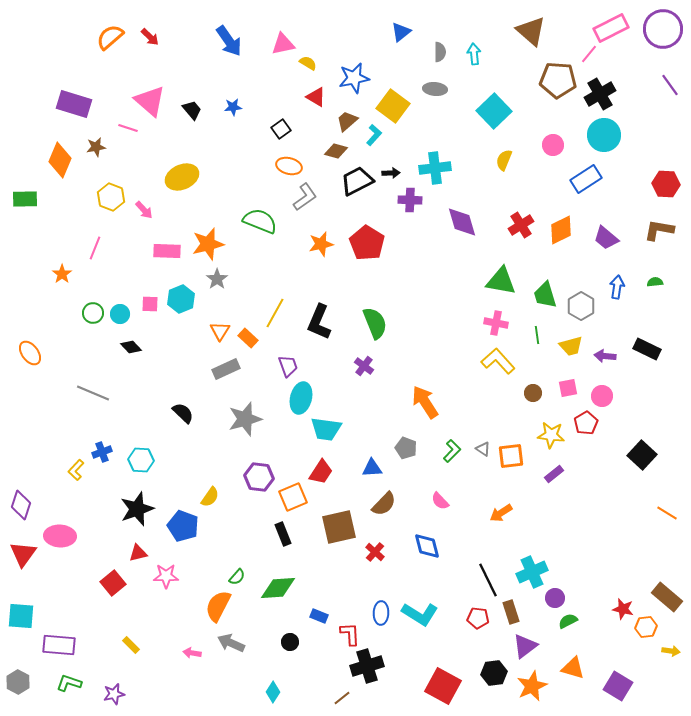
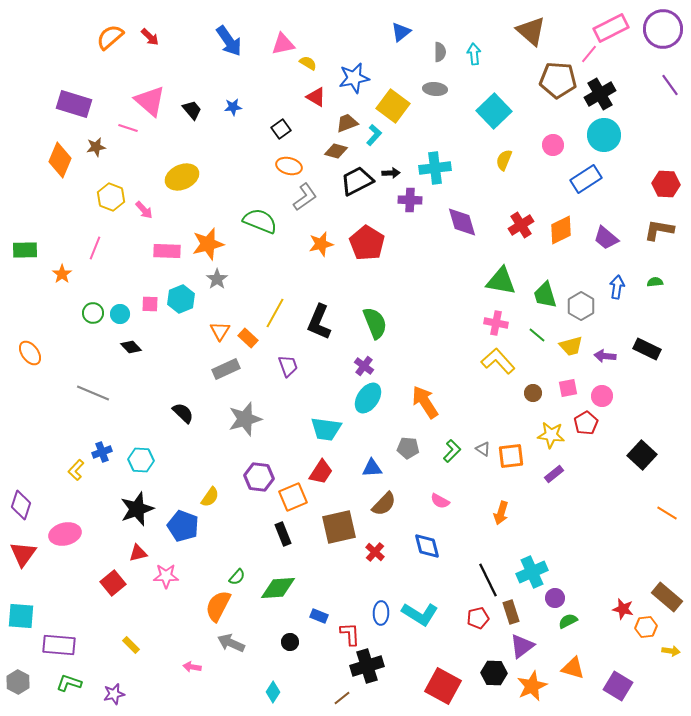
brown trapezoid at (347, 121): moved 2 px down; rotated 20 degrees clockwise
green rectangle at (25, 199): moved 51 px down
green line at (537, 335): rotated 42 degrees counterclockwise
cyan ellipse at (301, 398): moved 67 px right; rotated 20 degrees clockwise
gray pentagon at (406, 448): moved 2 px right; rotated 15 degrees counterclockwise
pink semicircle at (440, 501): rotated 18 degrees counterclockwise
orange arrow at (501, 513): rotated 40 degrees counterclockwise
pink ellipse at (60, 536): moved 5 px right, 2 px up; rotated 16 degrees counterclockwise
red pentagon at (478, 618): rotated 20 degrees counterclockwise
purple triangle at (525, 646): moved 3 px left
pink arrow at (192, 653): moved 14 px down
black hexagon at (494, 673): rotated 10 degrees clockwise
